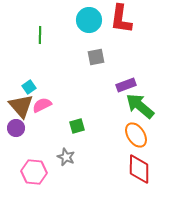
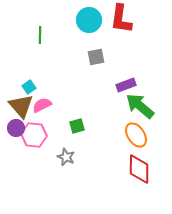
pink hexagon: moved 37 px up
